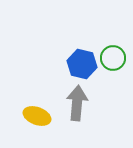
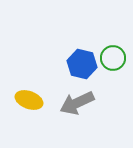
gray arrow: rotated 120 degrees counterclockwise
yellow ellipse: moved 8 px left, 16 px up
